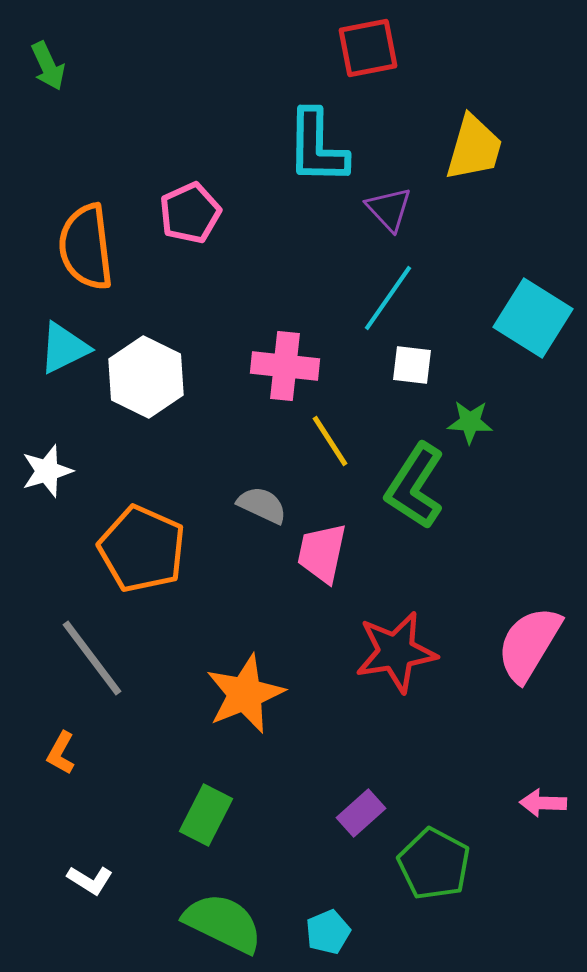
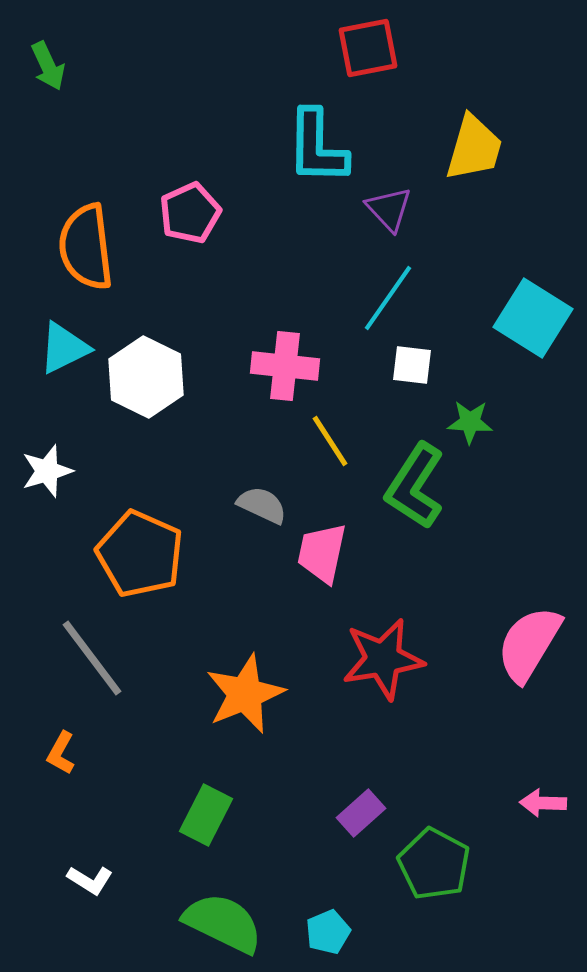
orange pentagon: moved 2 px left, 5 px down
red star: moved 13 px left, 7 px down
